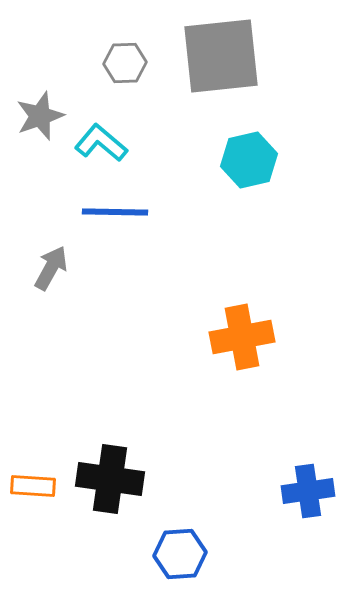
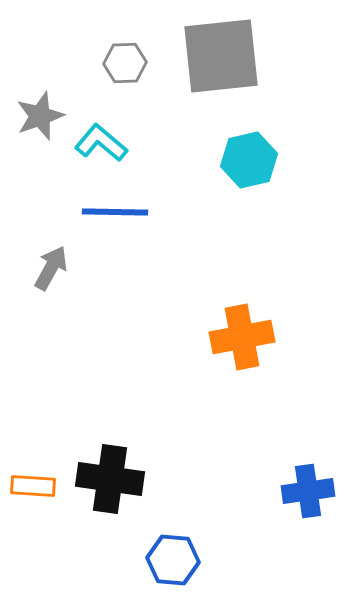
blue hexagon: moved 7 px left, 6 px down; rotated 9 degrees clockwise
